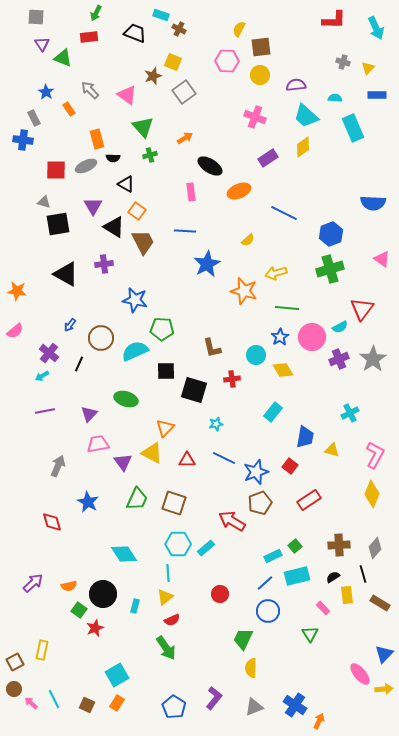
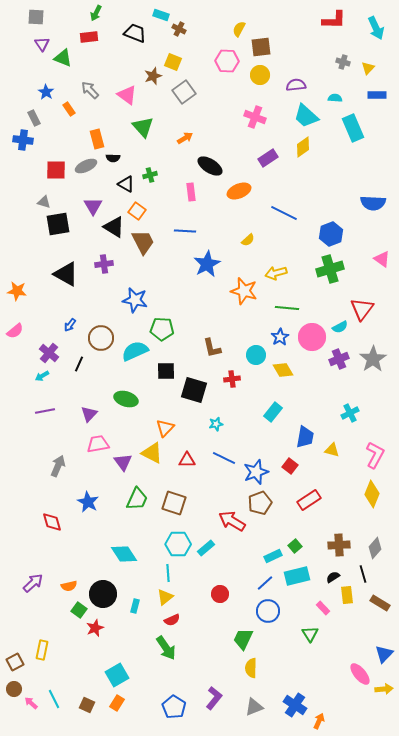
green cross at (150, 155): moved 20 px down
